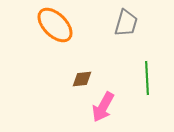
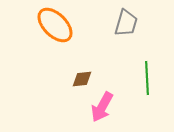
pink arrow: moved 1 px left
